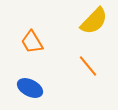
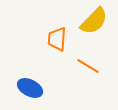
orange trapezoid: moved 25 px right, 3 px up; rotated 35 degrees clockwise
orange line: rotated 20 degrees counterclockwise
